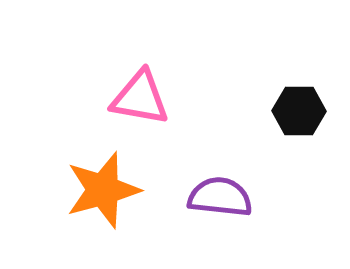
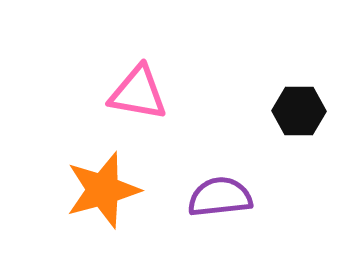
pink triangle: moved 2 px left, 5 px up
purple semicircle: rotated 12 degrees counterclockwise
